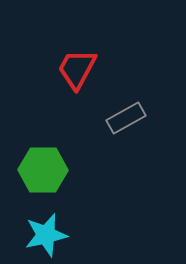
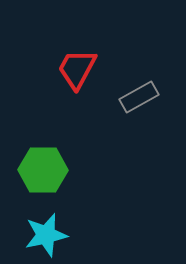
gray rectangle: moved 13 px right, 21 px up
